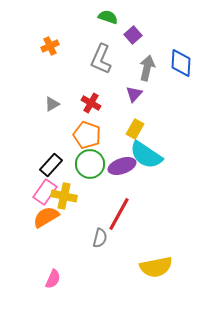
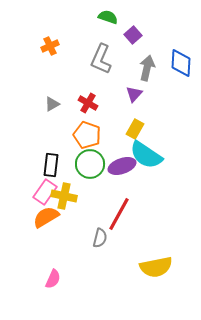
red cross: moved 3 px left
black rectangle: rotated 35 degrees counterclockwise
